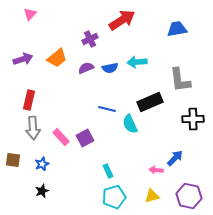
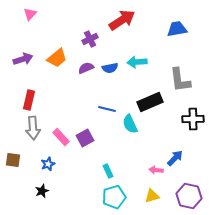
blue star: moved 6 px right
